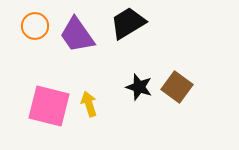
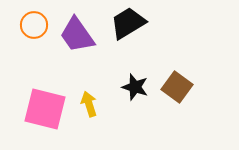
orange circle: moved 1 px left, 1 px up
black star: moved 4 px left
pink square: moved 4 px left, 3 px down
